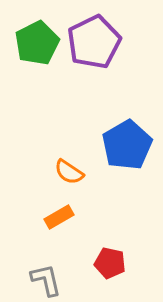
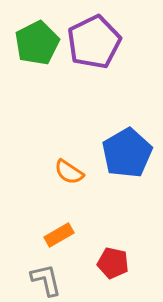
blue pentagon: moved 8 px down
orange rectangle: moved 18 px down
red pentagon: moved 3 px right
